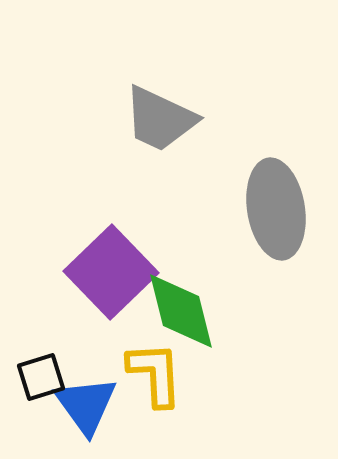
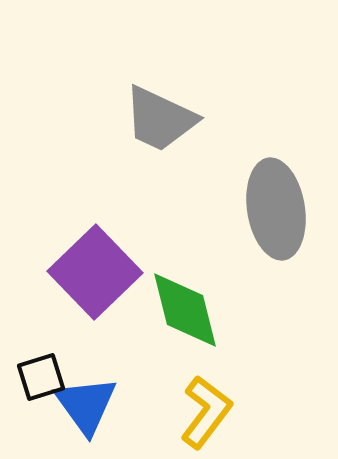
purple square: moved 16 px left
green diamond: moved 4 px right, 1 px up
yellow L-shape: moved 51 px right, 38 px down; rotated 40 degrees clockwise
